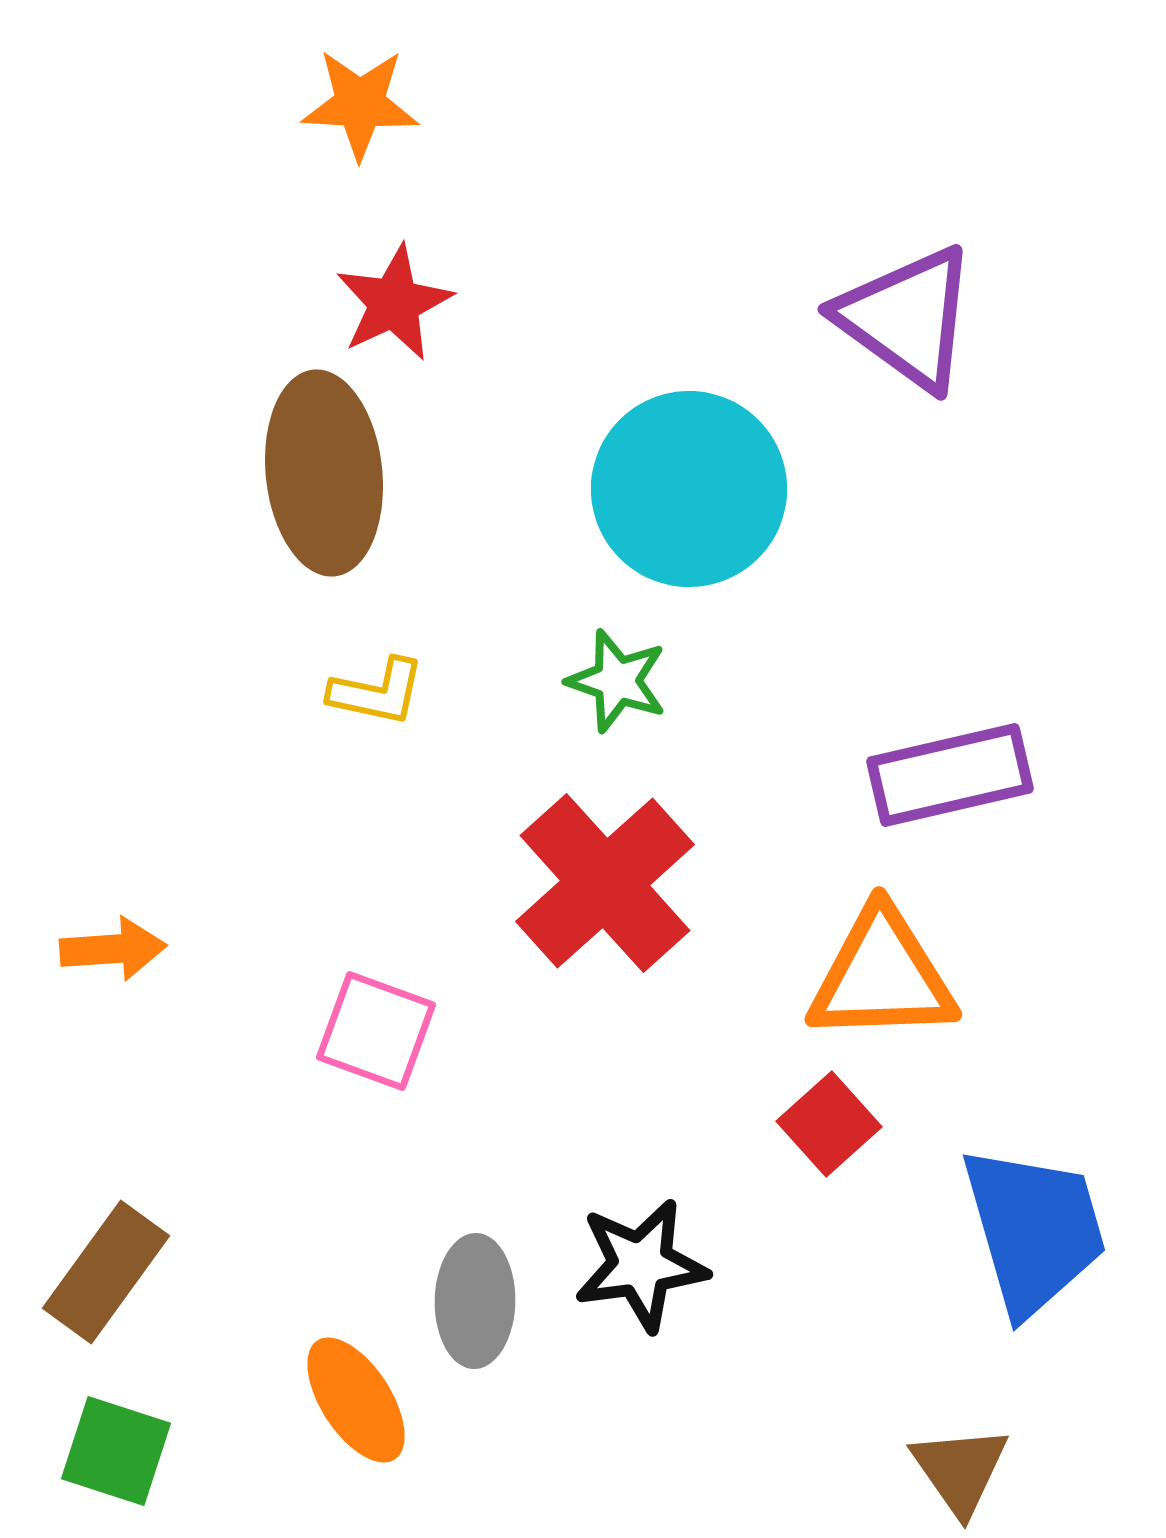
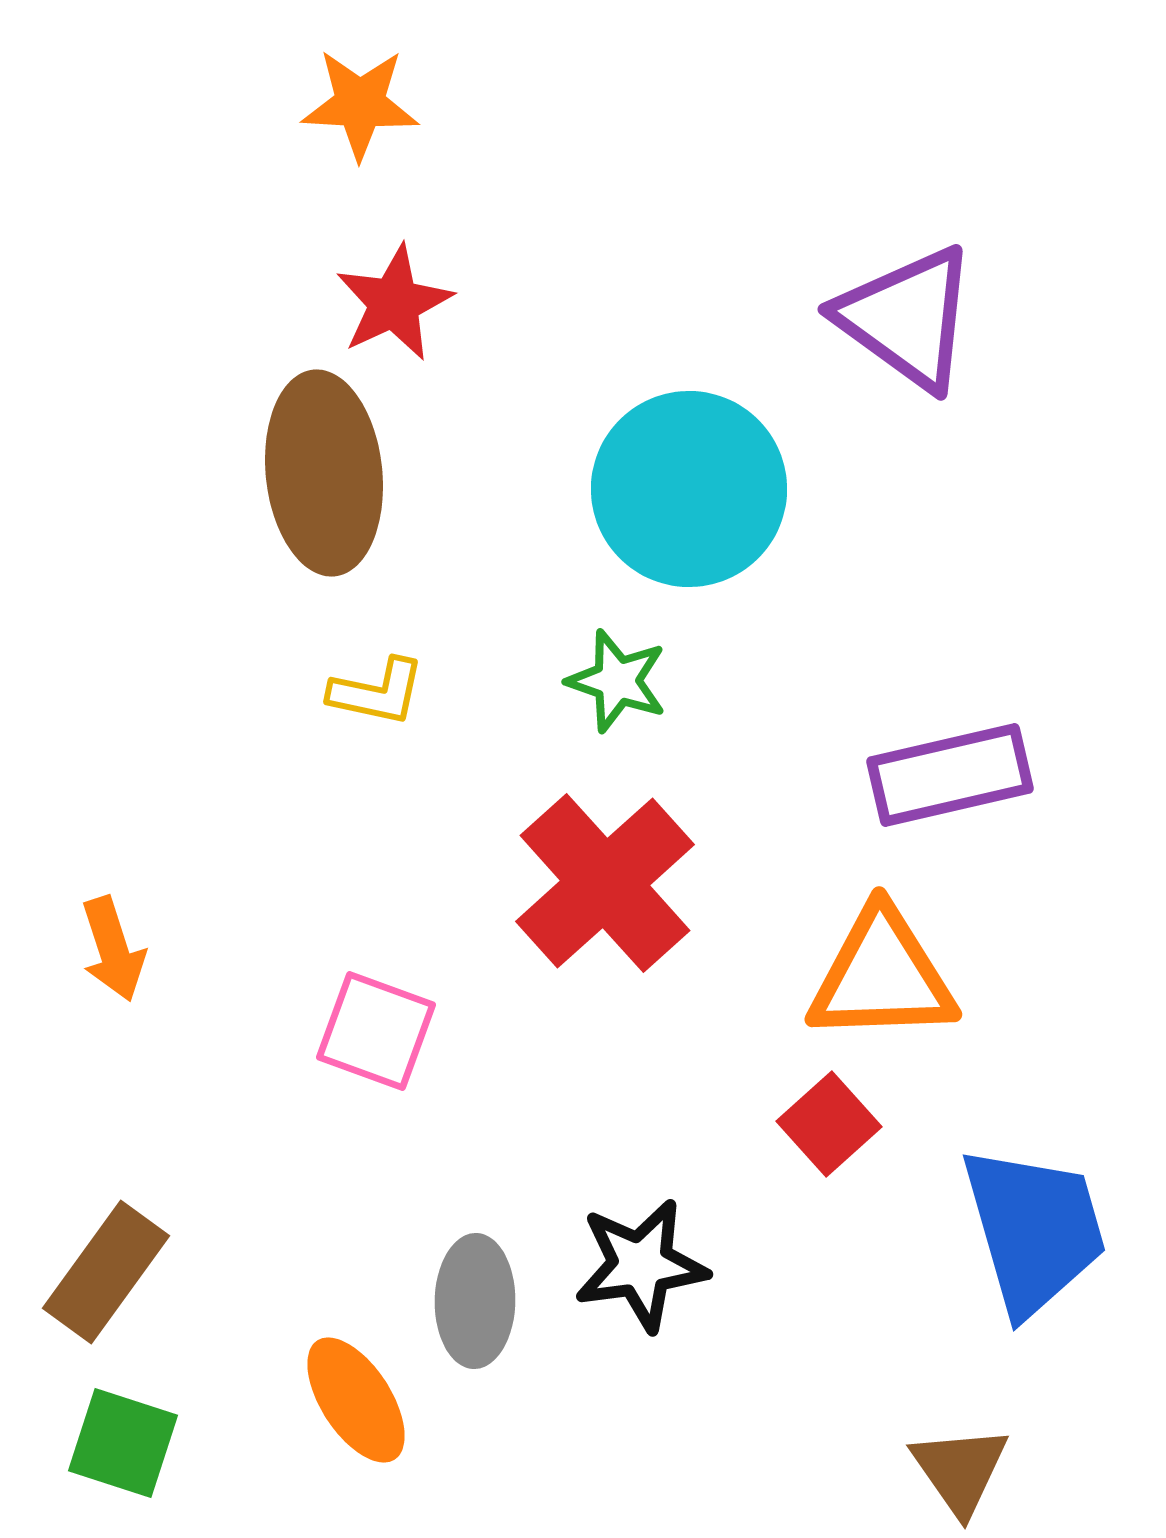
orange arrow: rotated 76 degrees clockwise
green square: moved 7 px right, 8 px up
